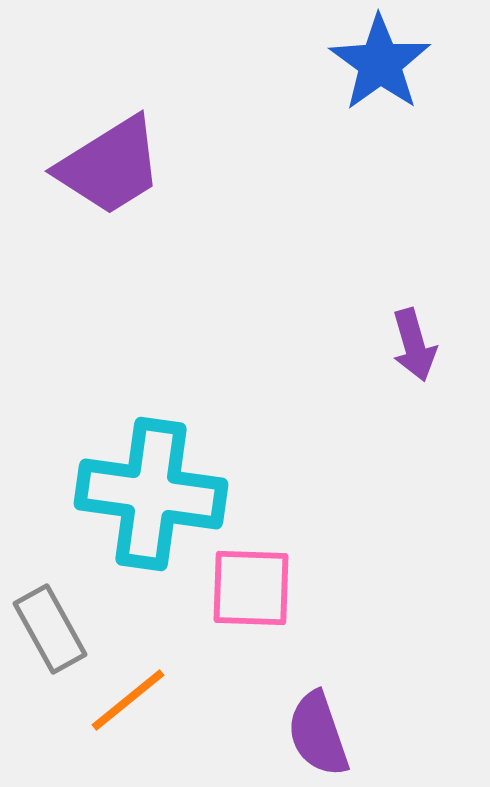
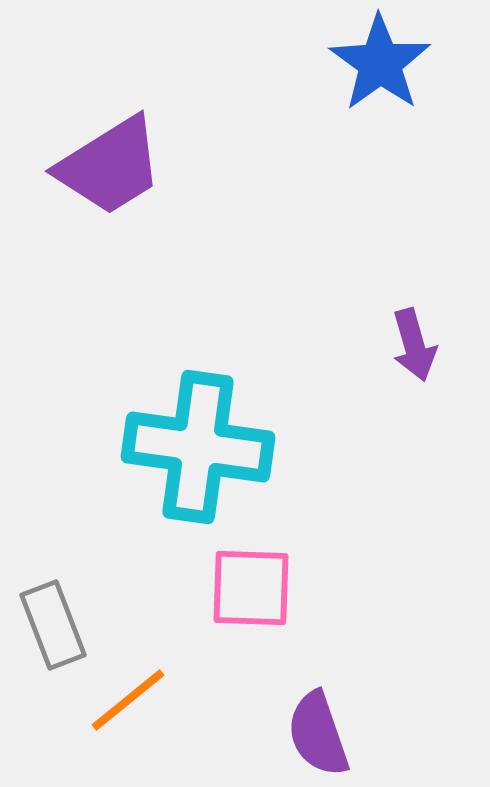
cyan cross: moved 47 px right, 47 px up
gray rectangle: moved 3 px right, 4 px up; rotated 8 degrees clockwise
